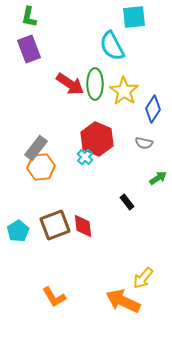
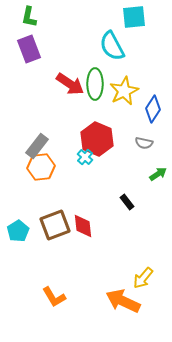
yellow star: rotated 12 degrees clockwise
gray rectangle: moved 1 px right, 2 px up
green arrow: moved 4 px up
